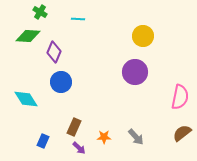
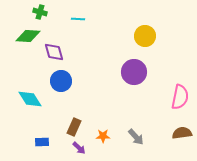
green cross: rotated 16 degrees counterclockwise
yellow circle: moved 2 px right
purple diamond: rotated 40 degrees counterclockwise
purple circle: moved 1 px left
blue circle: moved 1 px up
cyan diamond: moved 4 px right
brown semicircle: rotated 30 degrees clockwise
orange star: moved 1 px left, 1 px up
blue rectangle: moved 1 px left, 1 px down; rotated 64 degrees clockwise
